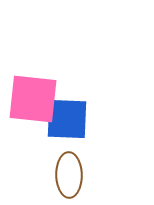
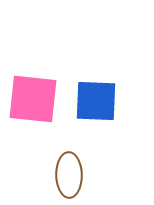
blue square: moved 29 px right, 18 px up
